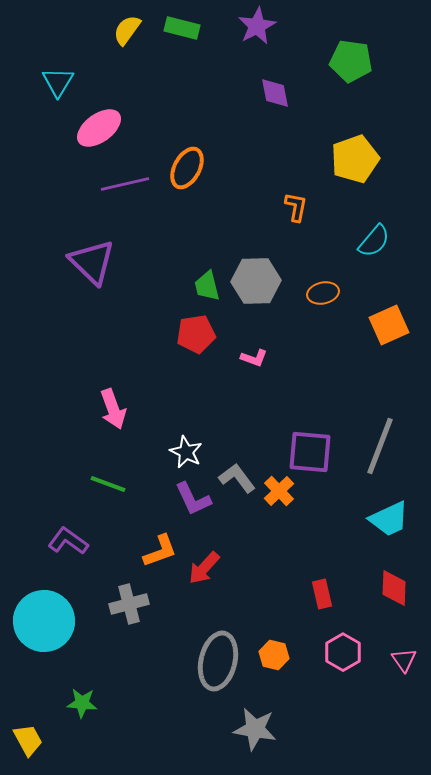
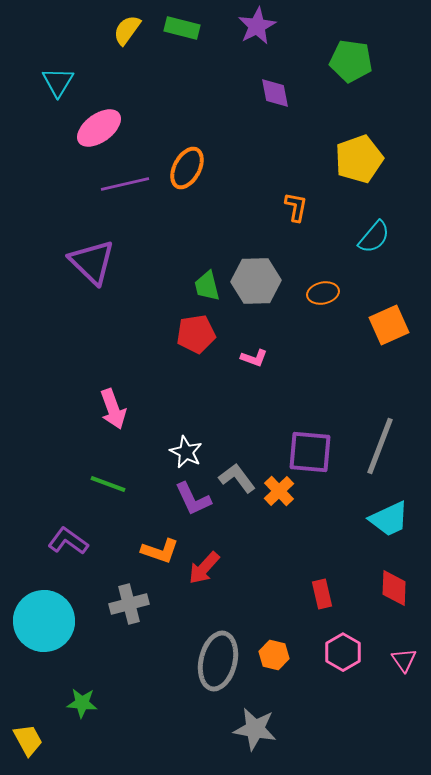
yellow pentagon at (355, 159): moved 4 px right
cyan semicircle at (374, 241): moved 4 px up
orange L-shape at (160, 551): rotated 39 degrees clockwise
